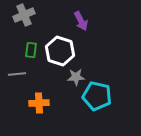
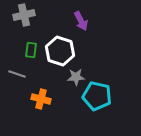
gray cross: rotated 10 degrees clockwise
gray line: rotated 24 degrees clockwise
orange cross: moved 2 px right, 4 px up; rotated 18 degrees clockwise
